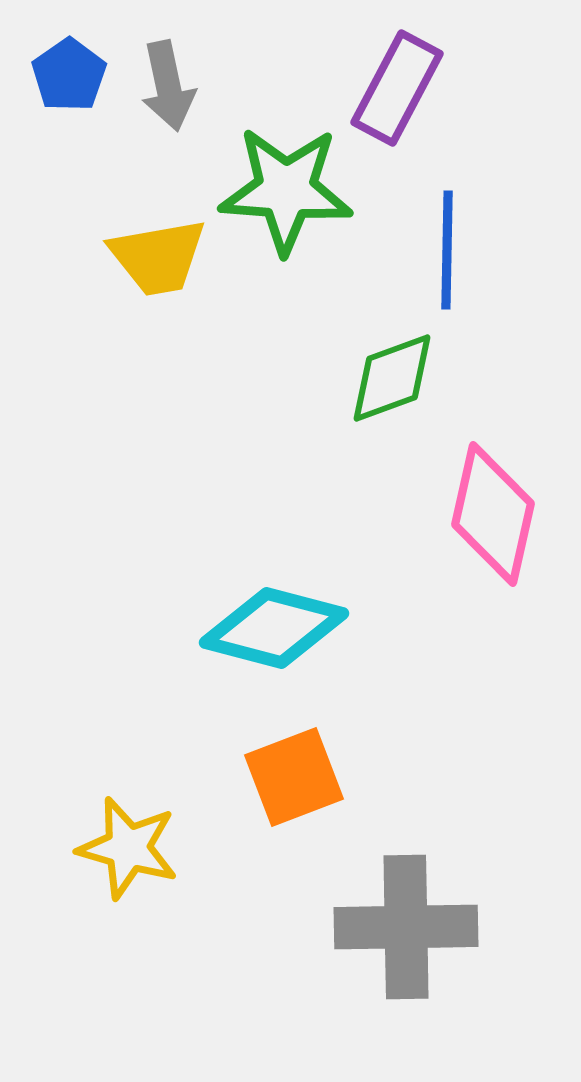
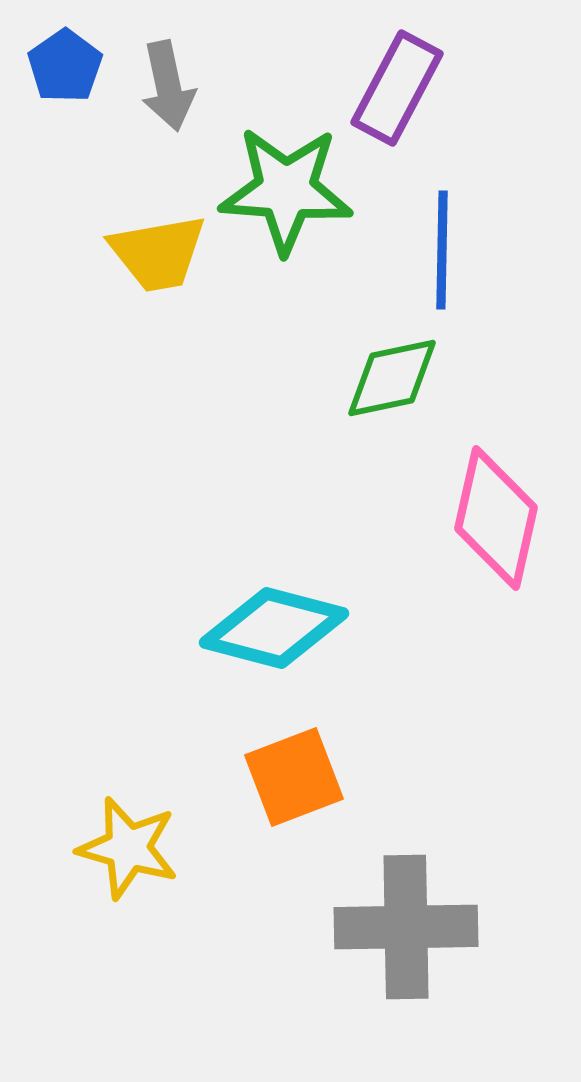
blue pentagon: moved 4 px left, 9 px up
blue line: moved 5 px left
yellow trapezoid: moved 4 px up
green diamond: rotated 8 degrees clockwise
pink diamond: moved 3 px right, 4 px down
